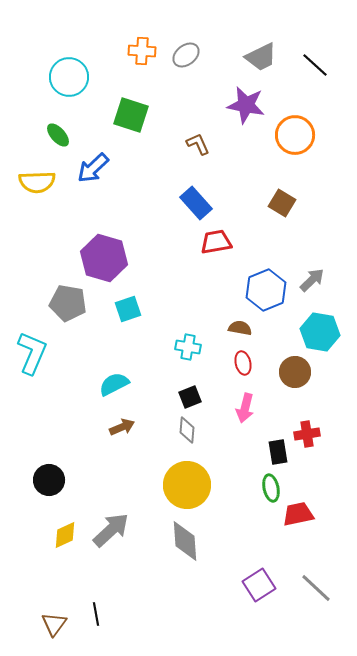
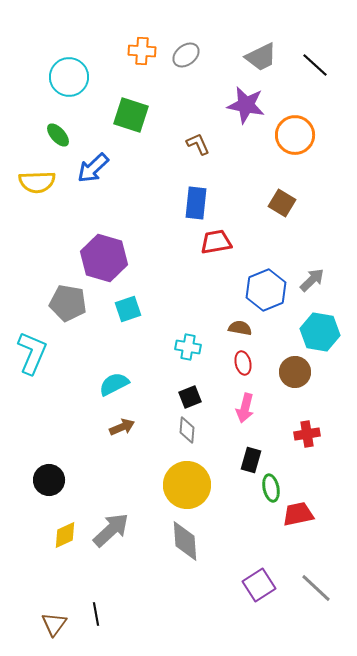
blue rectangle at (196, 203): rotated 48 degrees clockwise
black rectangle at (278, 452): moved 27 px left, 8 px down; rotated 25 degrees clockwise
